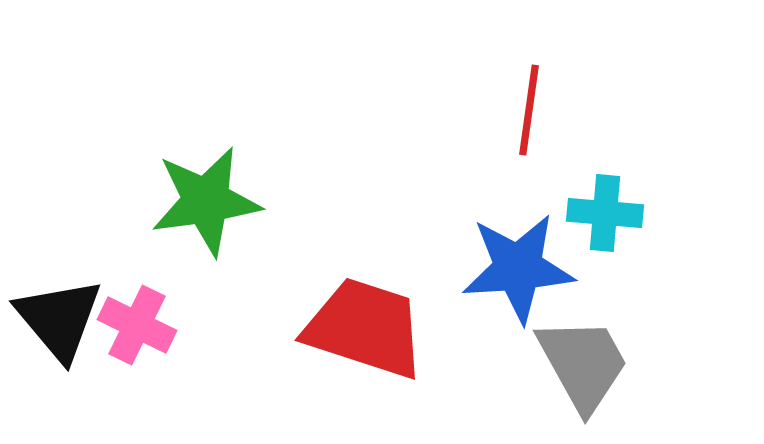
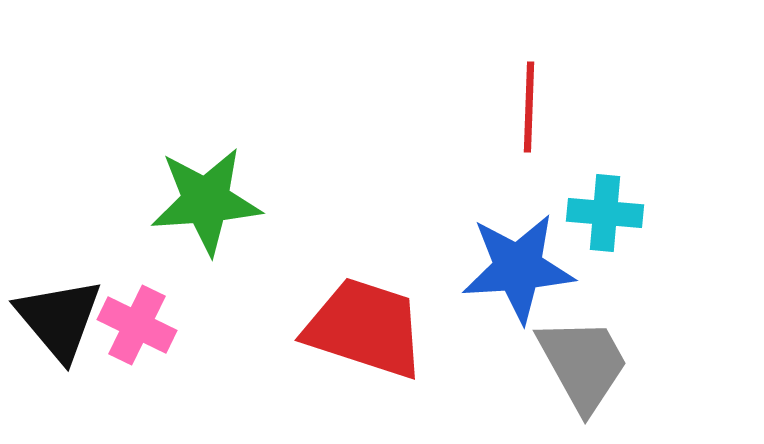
red line: moved 3 px up; rotated 6 degrees counterclockwise
green star: rotated 4 degrees clockwise
